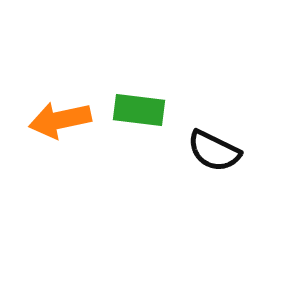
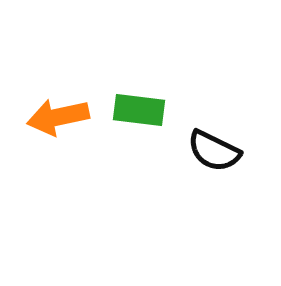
orange arrow: moved 2 px left, 3 px up
